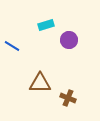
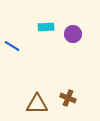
cyan rectangle: moved 2 px down; rotated 14 degrees clockwise
purple circle: moved 4 px right, 6 px up
brown triangle: moved 3 px left, 21 px down
